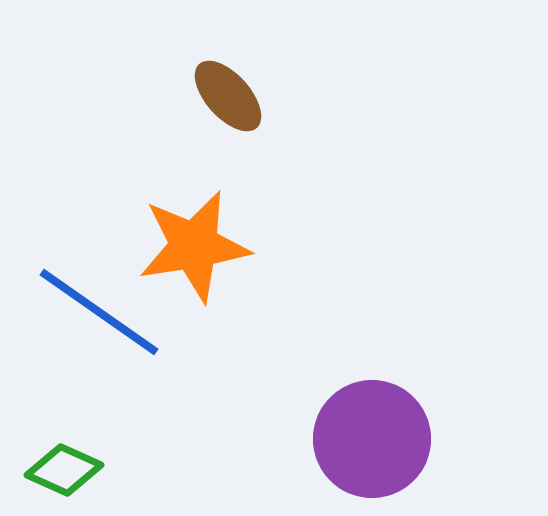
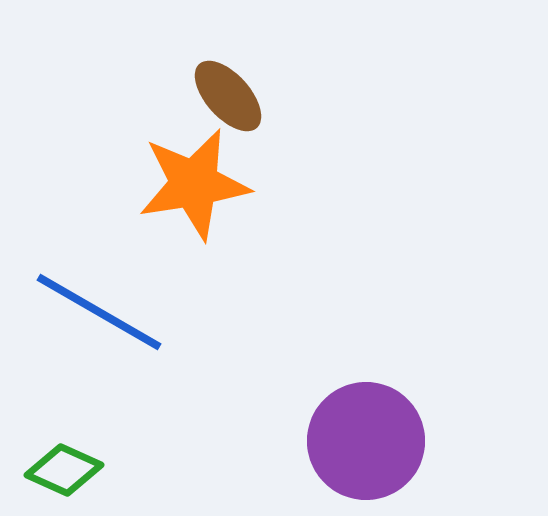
orange star: moved 62 px up
blue line: rotated 5 degrees counterclockwise
purple circle: moved 6 px left, 2 px down
